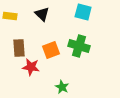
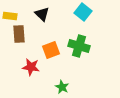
cyan square: rotated 24 degrees clockwise
brown rectangle: moved 14 px up
